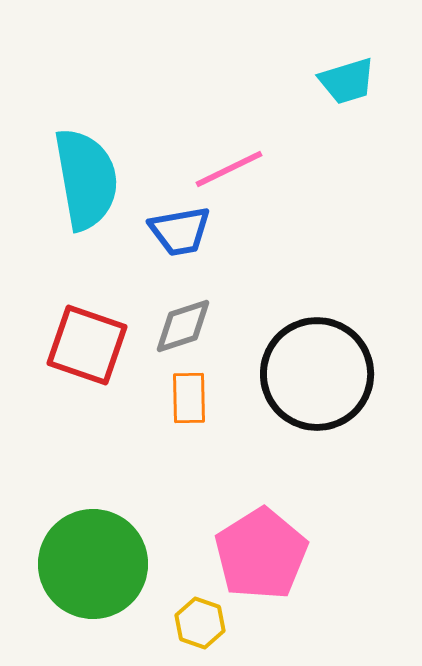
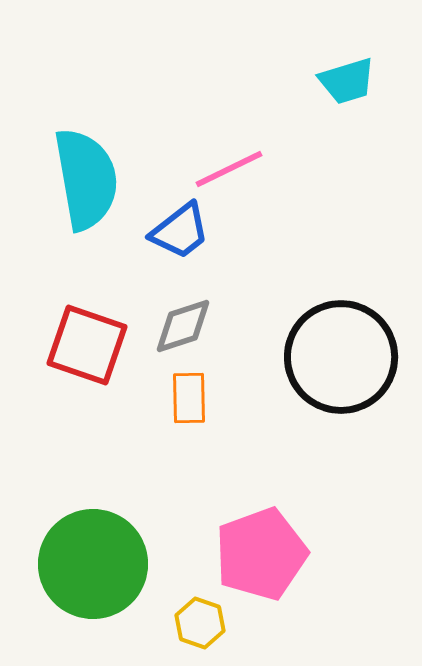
blue trapezoid: rotated 28 degrees counterclockwise
black circle: moved 24 px right, 17 px up
pink pentagon: rotated 12 degrees clockwise
